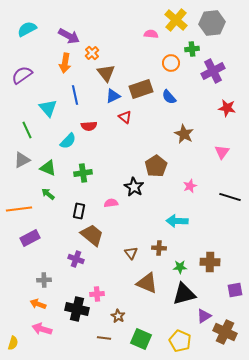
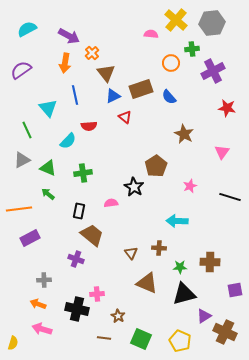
purple semicircle at (22, 75): moved 1 px left, 5 px up
